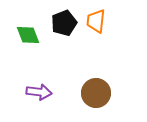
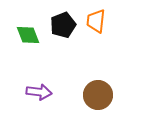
black pentagon: moved 1 px left, 2 px down
brown circle: moved 2 px right, 2 px down
